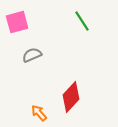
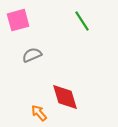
pink square: moved 1 px right, 2 px up
red diamond: moved 6 px left; rotated 60 degrees counterclockwise
